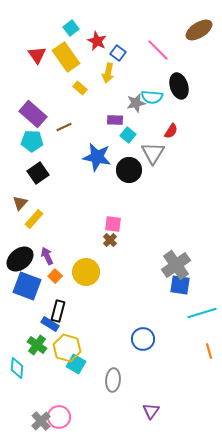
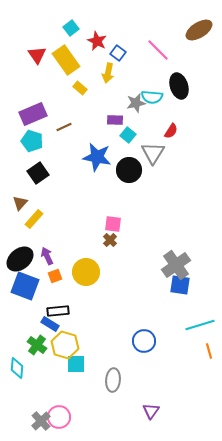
yellow rectangle at (66, 57): moved 3 px down
purple rectangle at (33, 114): rotated 64 degrees counterclockwise
cyan pentagon at (32, 141): rotated 15 degrees clockwise
orange square at (55, 276): rotated 24 degrees clockwise
blue square at (27, 286): moved 2 px left
black rectangle at (58, 311): rotated 70 degrees clockwise
cyan line at (202, 313): moved 2 px left, 12 px down
blue circle at (143, 339): moved 1 px right, 2 px down
yellow hexagon at (67, 348): moved 2 px left, 3 px up
cyan square at (76, 364): rotated 30 degrees counterclockwise
